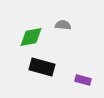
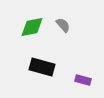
gray semicircle: rotated 42 degrees clockwise
green diamond: moved 1 px right, 10 px up
